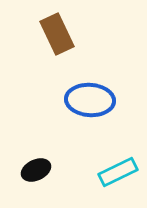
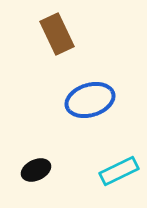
blue ellipse: rotated 21 degrees counterclockwise
cyan rectangle: moved 1 px right, 1 px up
